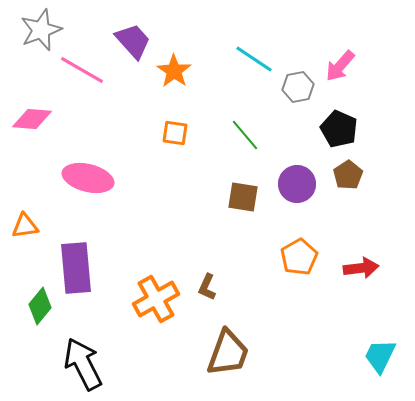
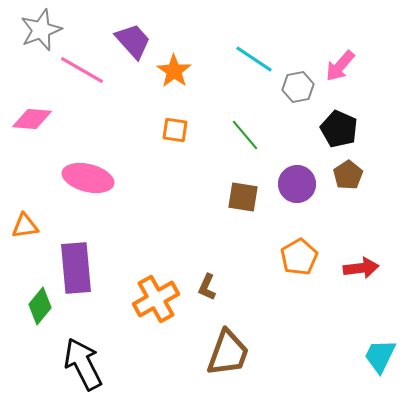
orange square: moved 3 px up
